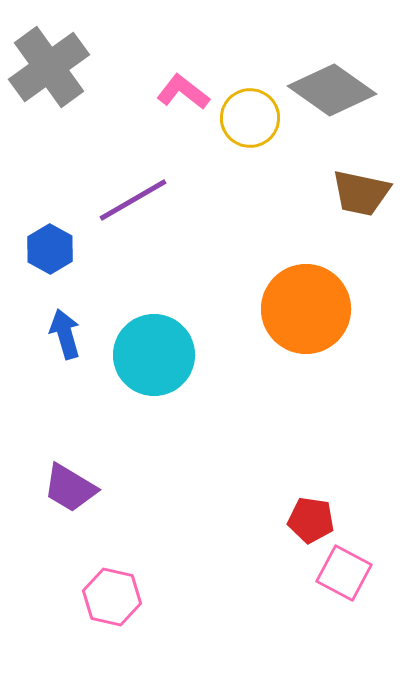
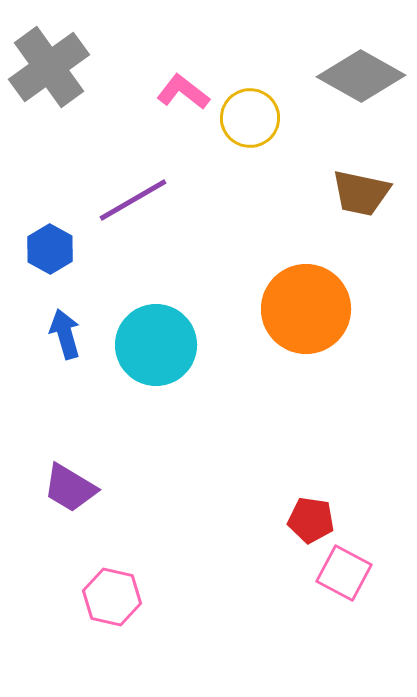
gray diamond: moved 29 px right, 14 px up; rotated 6 degrees counterclockwise
cyan circle: moved 2 px right, 10 px up
